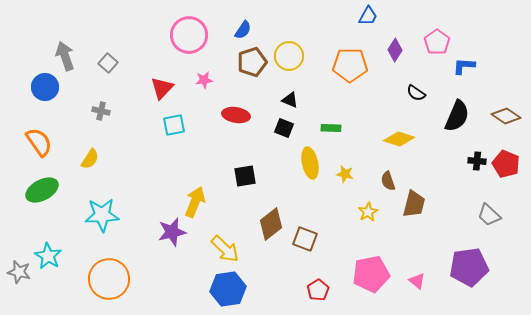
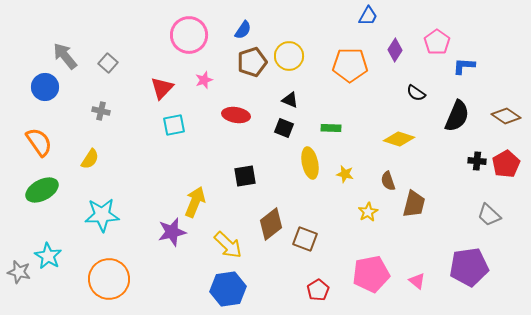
gray arrow at (65, 56): rotated 20 degrees counterclockwise
pink star at (204, 80): rotated 12 degrees counterclockwise
red pentagon at (506, 164): rotated 20 degrees clockwise
yellow arrow at (225, 249): moved 3 px right, 4 px up
